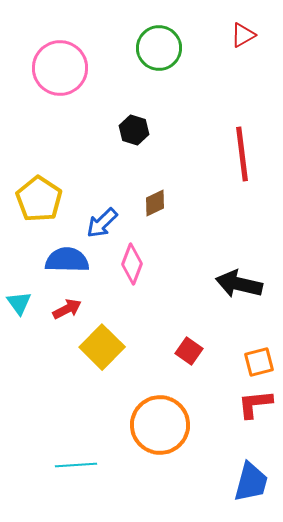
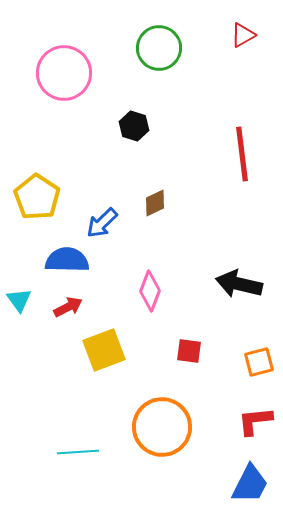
pink circle: moved 4 px right, 5 px down
black hexagon: moved 4 px up
yellow pentagon: moved 2 px left, 2 px up
pink diamond: moved 18 px right, 27 px down
cyan triangle: moved 3 px up
red arrow: moved 1 px right, 2 px up
yellow square: moved 2 px right, 3 px down; rotated 24 degrees clockwise
red square: rotated 28 degrees counterclockwise
red L-shape: moved 17 px down
orange circle: moved 2 px right, 2 px down
cyan line: moved 2 px right, 13 px up
blue trapezoid: moved 1 px left, 2 px down; rotated 12 degrees clockwise
